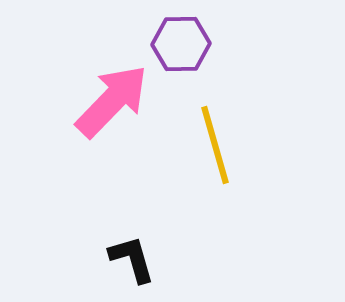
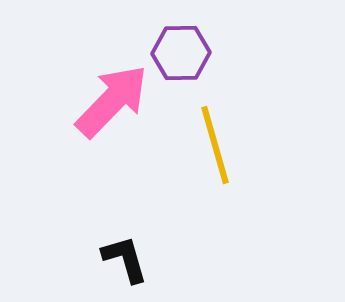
purple hexagon: moved 9 px down
black L-shape: moved 7 px left
